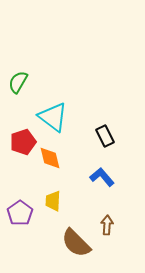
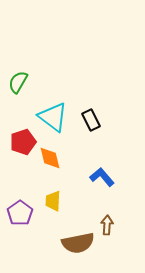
black rectangle: moved 14 px left, 16 px up
brown semicircle: moved 2 px right; rotated 56 degrees counterclockwise
